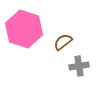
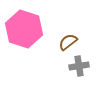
brown semicircle: moved 5 px right
